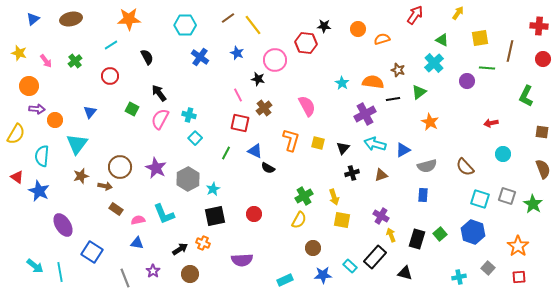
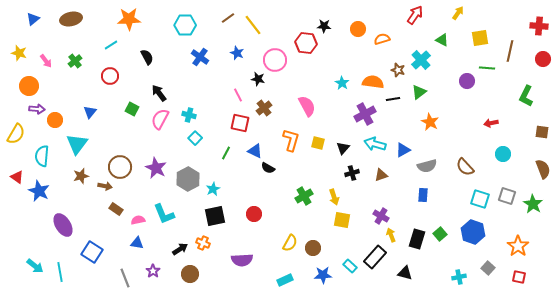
cyan cross at (434, 63): moved 13 px left, 3 px up
yellow semicircle at (299, 220): moved 9 px left, 23 px down
red square at (519, 277): rotated 16 degrees clockwise
